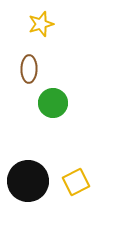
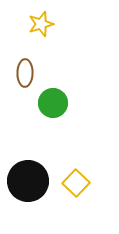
brown ellipse: moved 4 px left, 4 px down
yellow square: moved 1 px down; rotated 20 degrees counterclockwise
